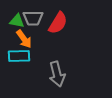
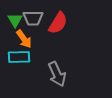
green triangle: moved 2 px left, 1 px up; rotated 49 degrees clockwise
cyan rectangle: moved 1 px down
gray arrow: rotated 10 degrees counterclockwise
